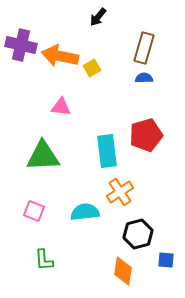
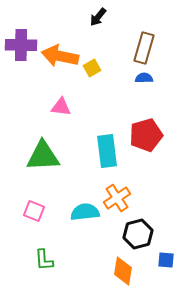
purple cross: rotated 12 degrees counterclockwise
orange cross: moved 3 px left, 6 px down
